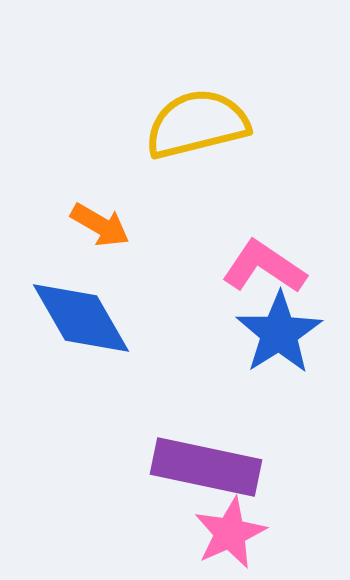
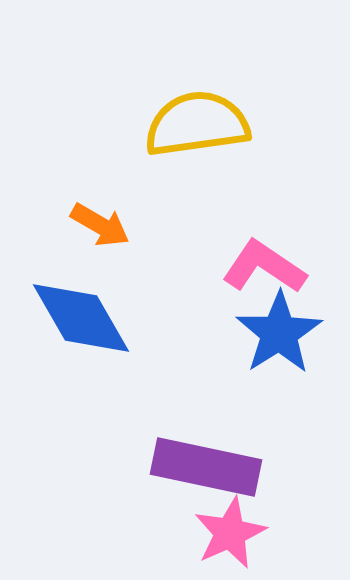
yellow semicircle: rotated 6 degrees clockwise
